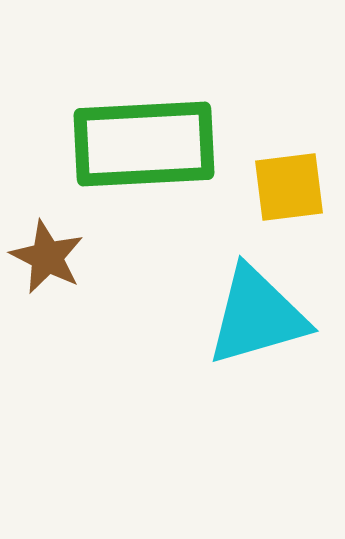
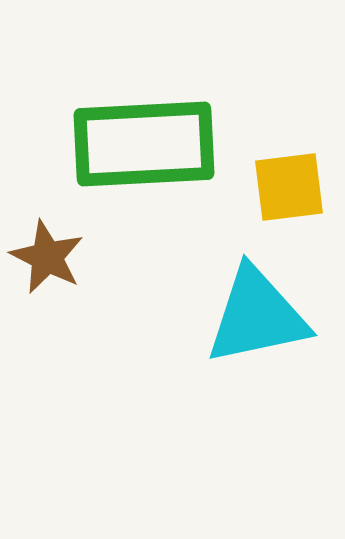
cyan triangle: rotated 4 degrees clockwise
